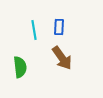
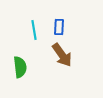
brown arrow: moved 3 px up
